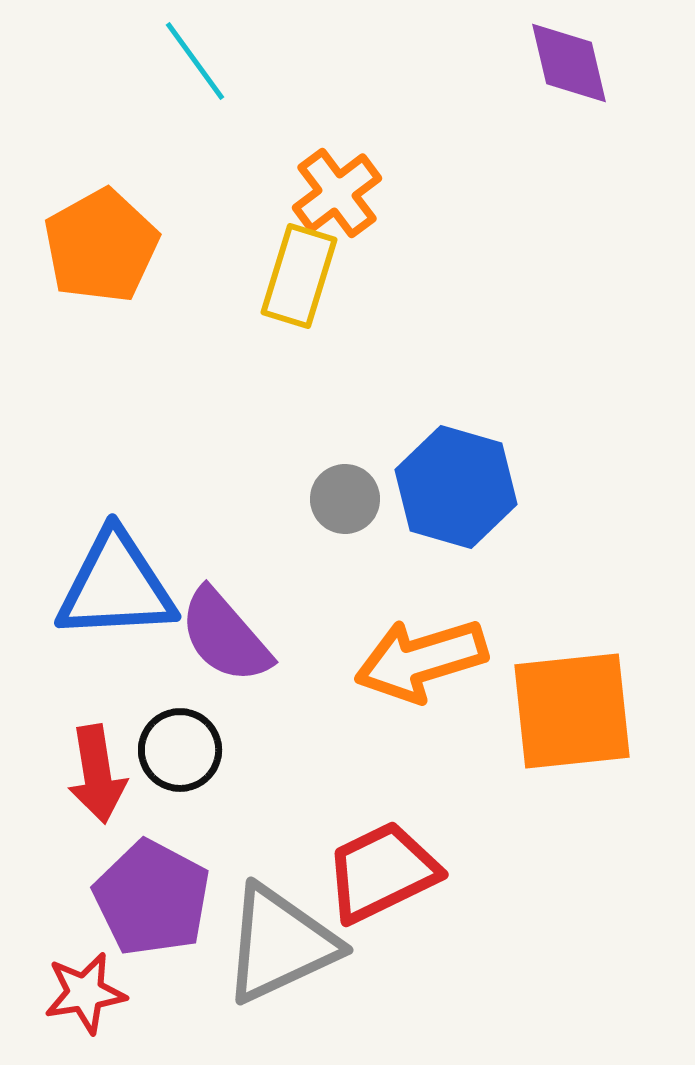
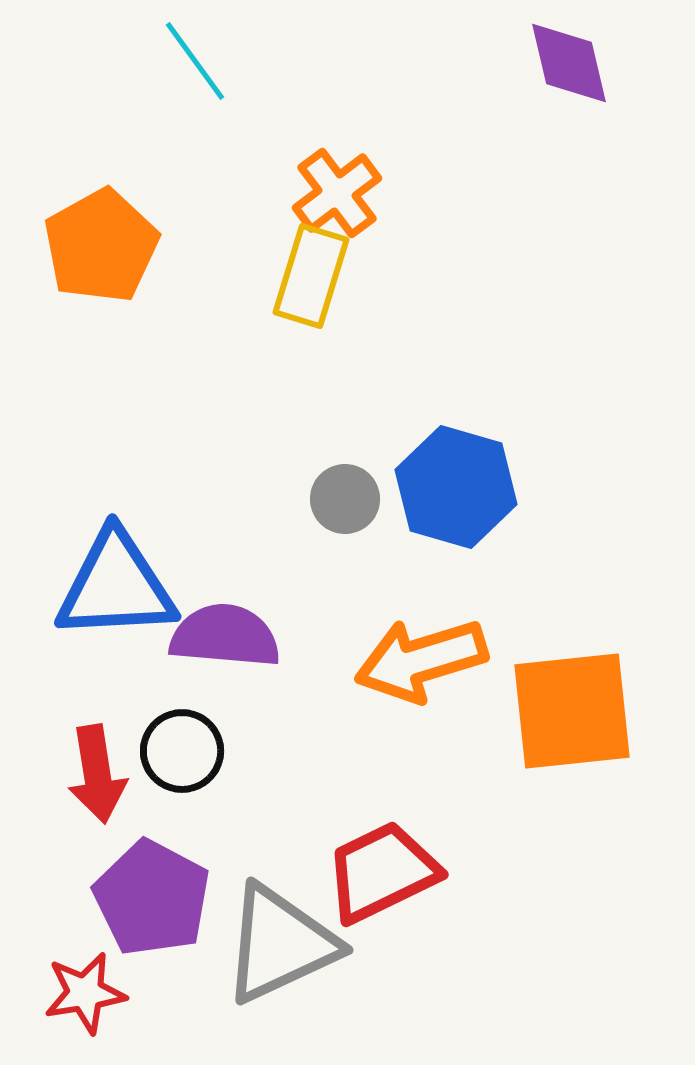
yellow rectangle: moved 12 px right
purple semicircle: rotated 136 degrees clockwise
black circle: moved 2 px right, 1 px down
